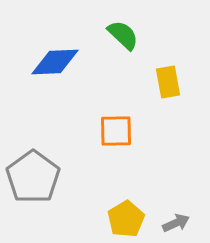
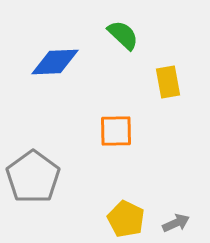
yellow pentagon: rotated 15 degrees counterclockwise
